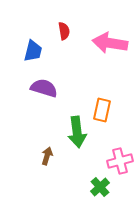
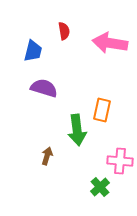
green arrow: moved 2 px up
pink cross: rotated 20 degrees clockwise
